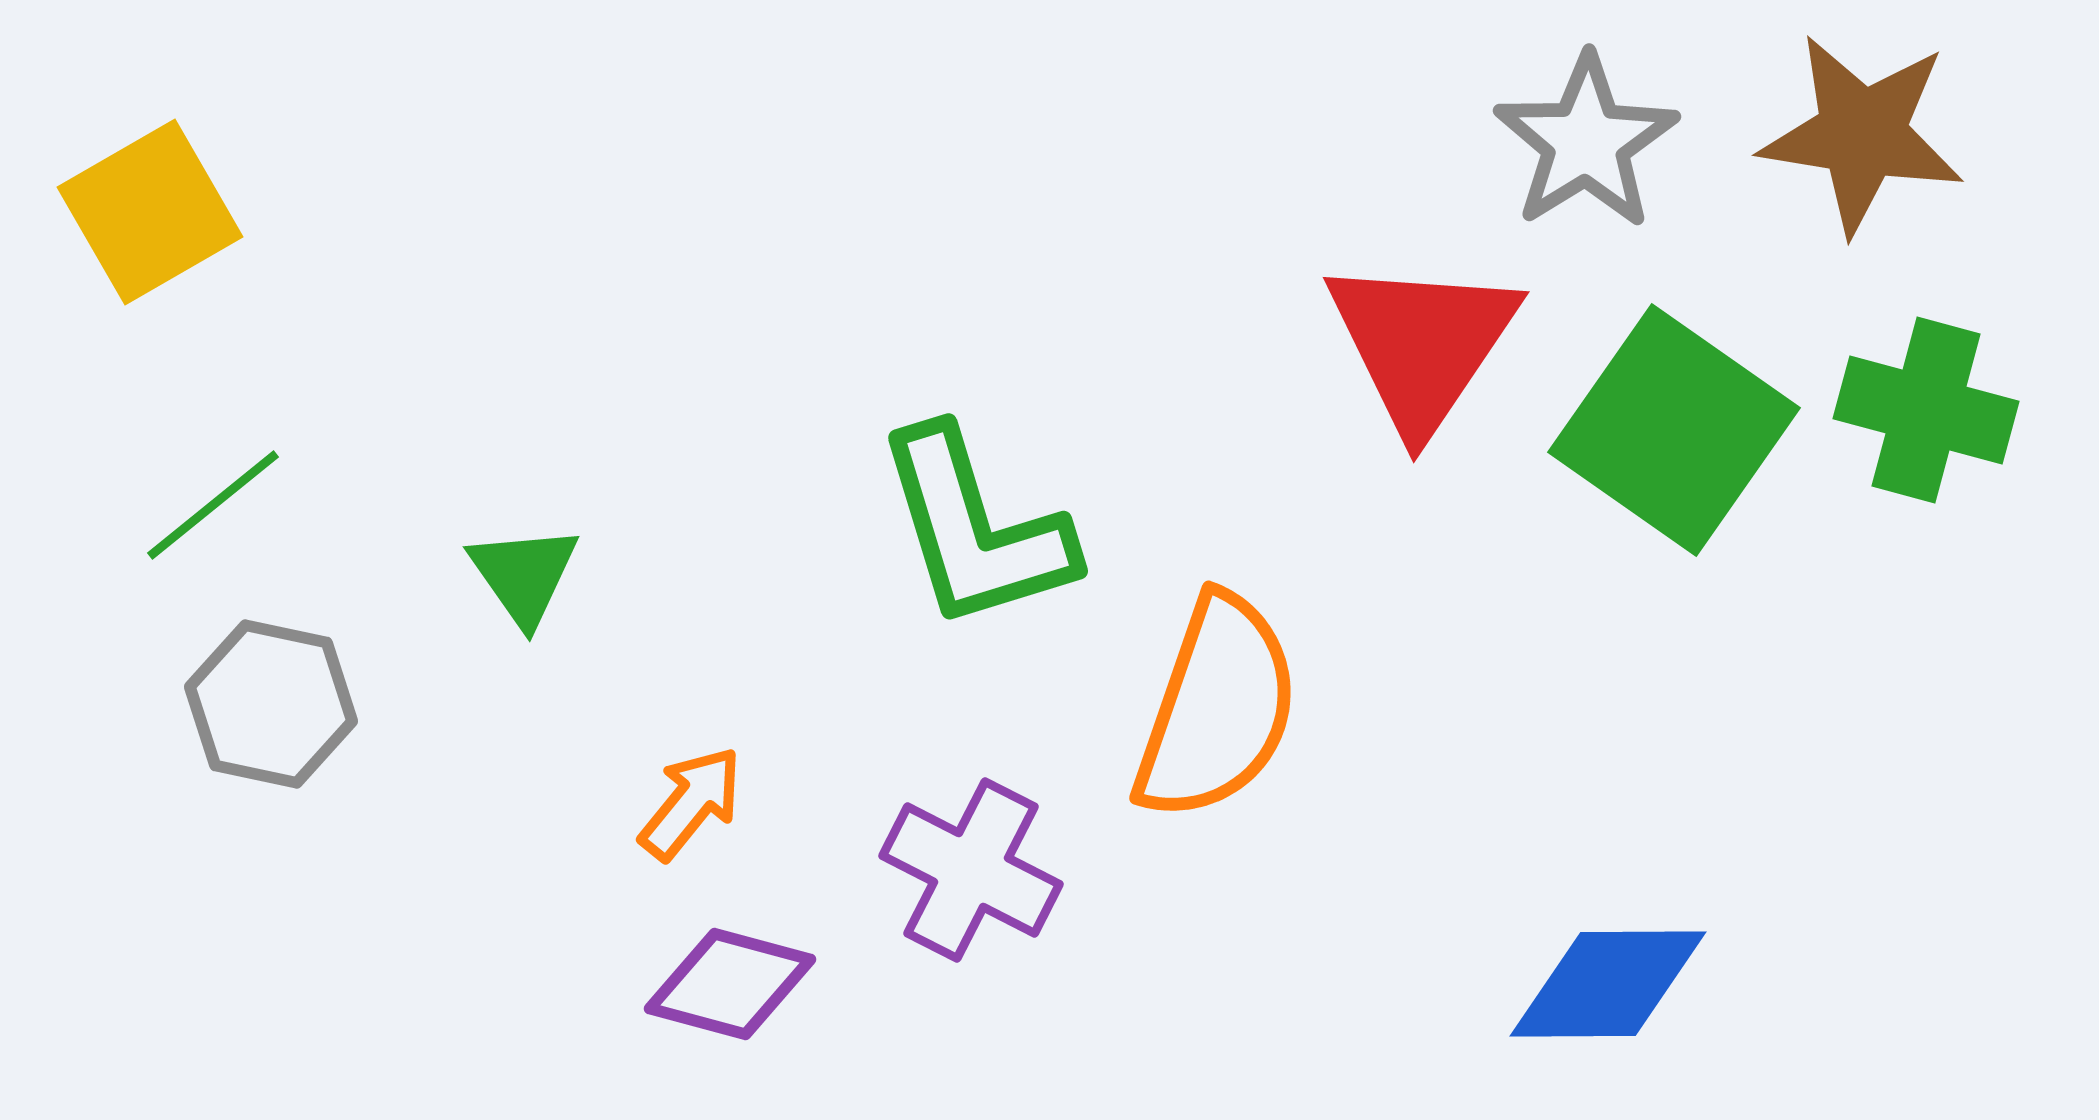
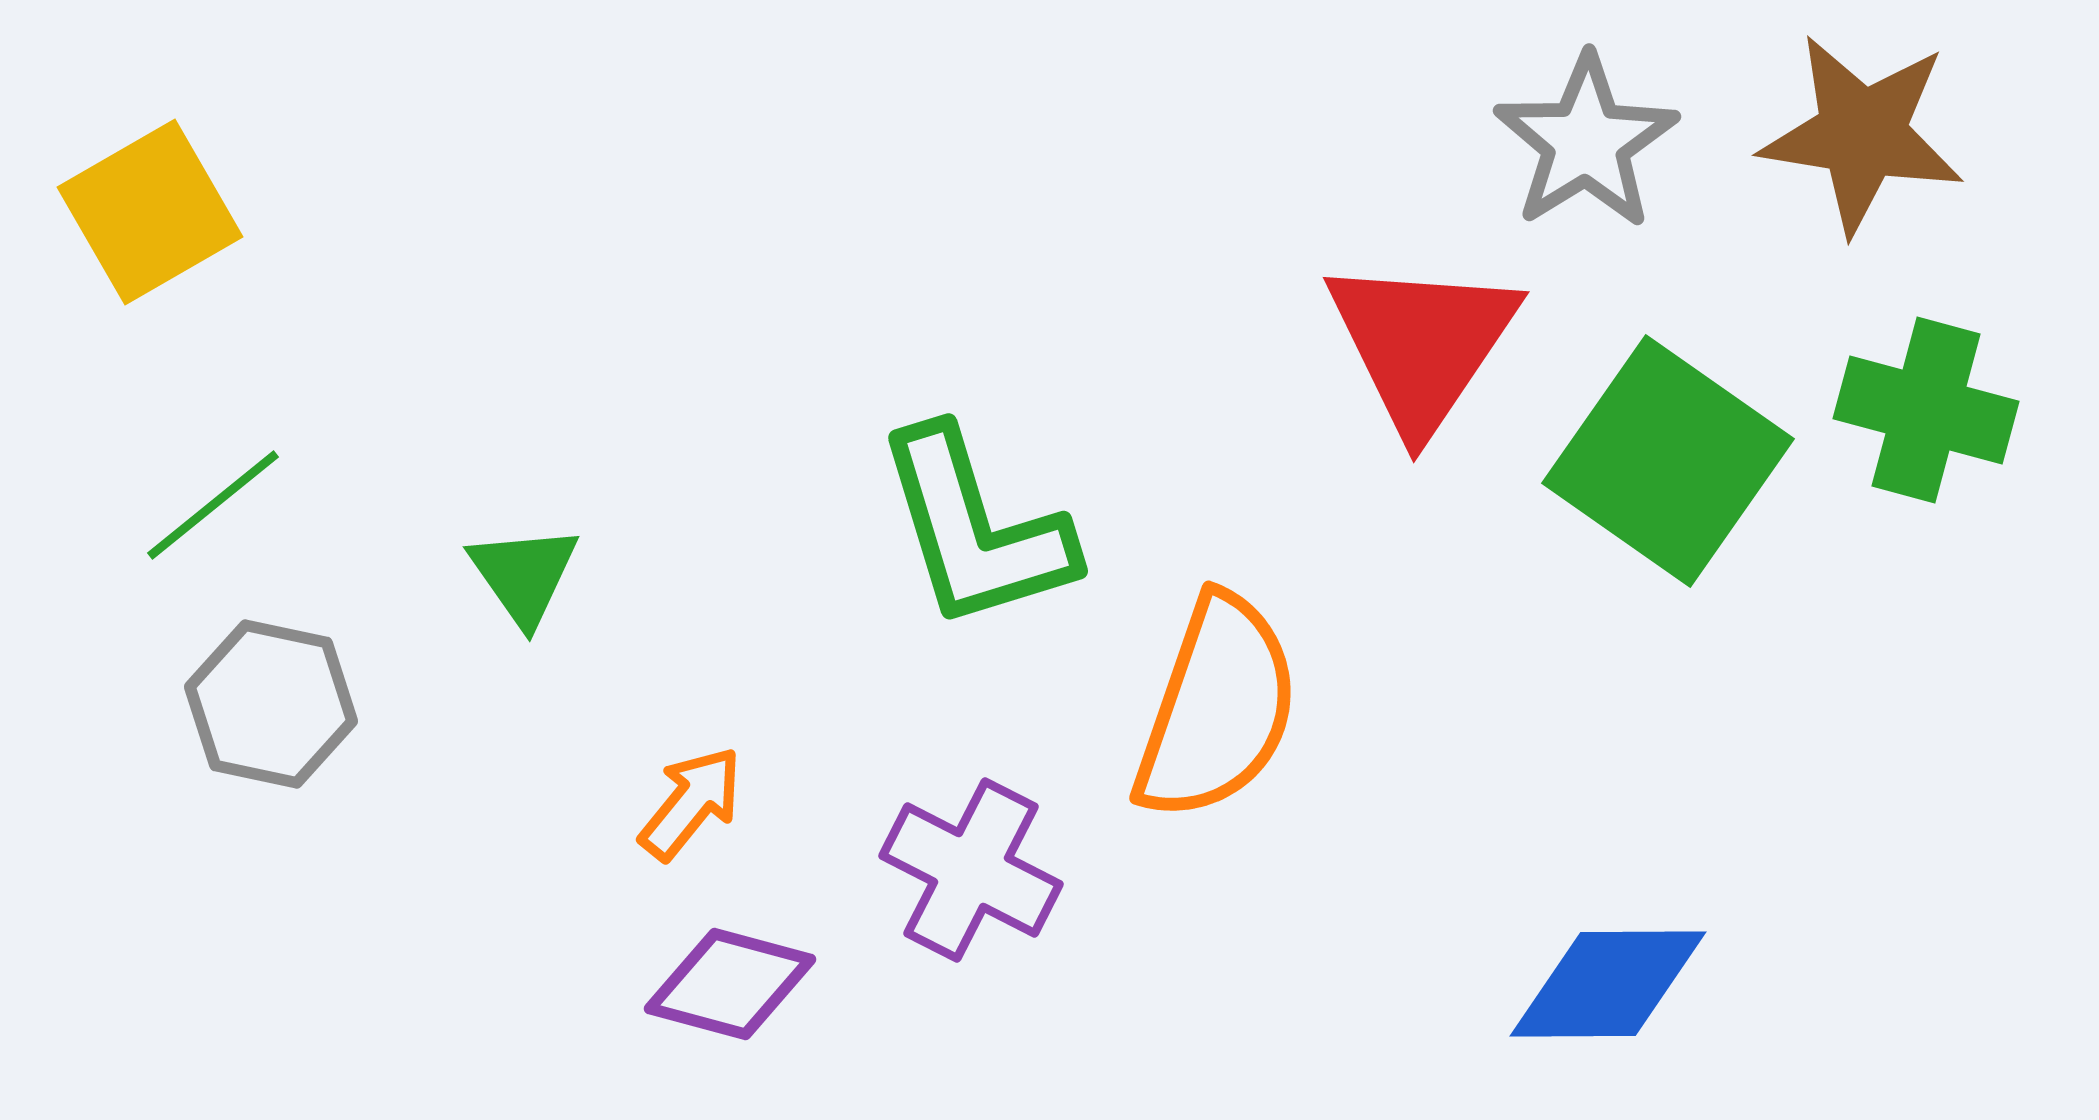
green square: moved 6 px left, 31 px down
